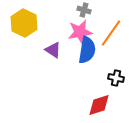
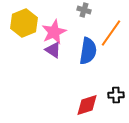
yellow hexagon: rotated 12 degrees clockwise
pink star: moved 26 px left; rotated 15 degrees counterclockwise
blue semicircle: moved 1 px right, 1 px down
black cross: moved 17 px down; rotated 14 degrees counterclockwise
red diamond: moved 12 px left
